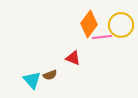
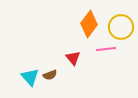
yellow circle: moved 2 px down
pink line: moved 4 px right, 12 px down
red triangle: rotated 28 degrees clockwise
cyan triangle: moved 2 px left, 3 px up
